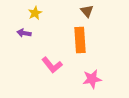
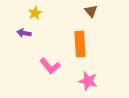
brown triangle: moved 4 px right
orange rectangle: moved 4 px down
pink L-shape: moved 2 px left, 1 px down
pink star: moved 4 px left, 2 px down; rotated 24 degrees clockwise
